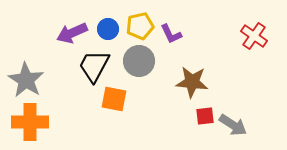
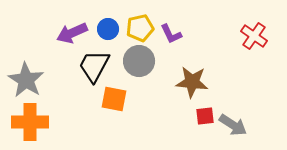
yellow pentagon: moved 2 px down
